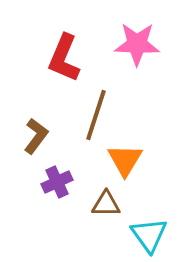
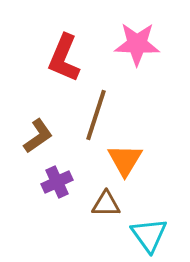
brown L-shape: moved 2 px right; rotated 18 degrees clockwise
